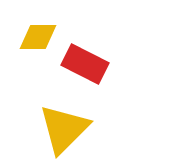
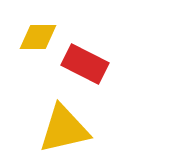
yellow triangle: rotated 32 degrees clockwise
